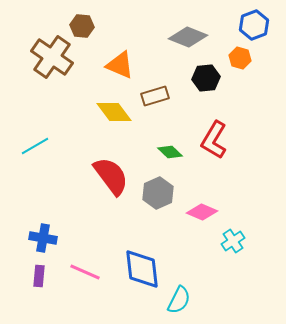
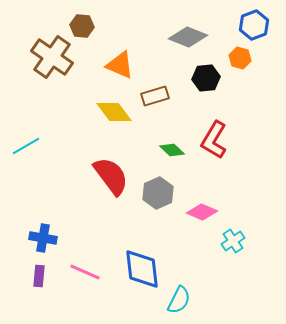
cyan line: moved 9 px left
green diamond: moved 2 px right, 2 px up
